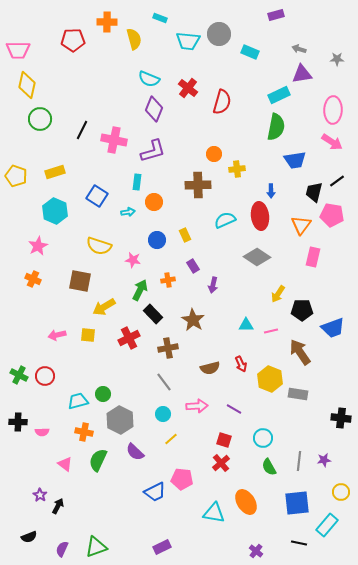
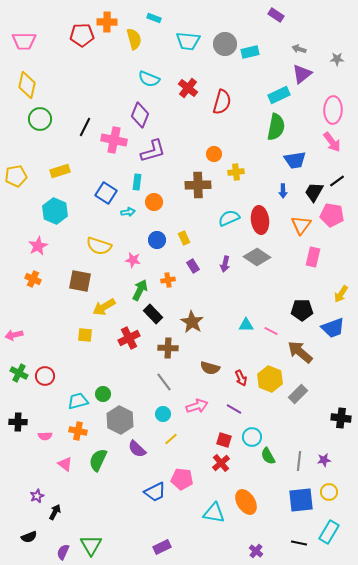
purple rectangle at (276, 15): rotated 49 degrees clockwise
cyan rectangle at (160, 18): moved 6 px left
gray circle at (219, 34): moved 6 px right, 10 px down
red pentagon at (73, 40): moved 9 px right, 5 px up
pink trapezoid at (18, 50): moved 6 px right, 9 px up
cyan rectangle at (250, 52): rotated 36 degrees counterclockwise
purple triangle at (302, 74): rotated 30 degrees counterclockwise
purple diamond at (154, 109): moved 14 px left, 6 px down
black line at (82, 130): moved 3 px right, 3 px up
pink arrow at (332, 142): rotated 20 degrees clockwise
yellow cross at (237, 169): moved 1 px left, 3 px down
yellow rectangle at (55, 172): moved 5 px right, 1 px up
yellow pentagon at (16, 176): rotated 30 degrees counterclockwise
blue arrow at (271, 191): moved 12 px right
black trapezoid at (314, 192): rotated 15 degrees clockwise
blue square at (97, 196): moved 9 px right, 3 px up
red ellipse at (260, 216): moved 4 px down
cyan semicircle at (225, 220): moved 4 px right, 2 px up
yellow rectangle at (185, 235): moved 1 px left, 3 px down
purple arrow at (213, 285): moved 12 px right, 21 px up
yellow arrow at (278, 294): moved 63 px right
brown star at (193, 320): moved 1 px left, 2 px down
pink line at (271, 331): rotated 40 degrees clockwise
pink arrow at (57, 335): moved 43 px left
yellow square at (88, 335): moved 3 px left
brown cross at (168, 348): rotated 12 degrees clockwise
brown arrow at (300, 352): rotated 16 degrees counterclockwise
red arrow at (241, 364): moved 14 px down
brown semicircle at (210, 368): rotated 30 degrees clockwise
green cross at (19, 375): moved 2 px up
gray rectangle at (298, 394): rotated 54 degrees counterclockwise
pink arrow at (197, 406): rotated 15 degrees counterclockwise
pink semicircle at (42, 432): moved 3 px right, 4 px down
orange cross at (84, 432): moved 6 px left, 1 px up
cyan circle at (263, 438): moved 11 px left, 1 px up
purple semicircle at (135, 452): moved 2 px right, 3 px up
green semicircle at (269, 467): moved 1 px left, 11 px up
yellow circle at (341, 492): moved 12 px left
purple star at (40, 495): moved 3 px left, 1 px down; rotated 16 degrees clockwise
blue square at (297, 503): moved 4 px right, 3 px up
black arrow at (58, 506): moved 3 px left, 6 px down
cyan rectangle at (327, 525): moved 2 px right, 7 px down; rotated 10 degrees counterclockwise
green triangle at (96, 547): moved 5 px left, 2 px up; rotated 40 degrees counterclockwise
purple semicircle at (62, 549): moved 1 px right, 3 px down
